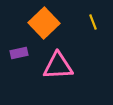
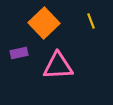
yellow line: moved 2 px left, 1 px up
